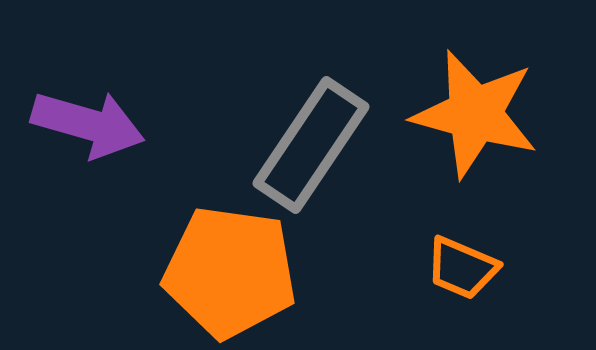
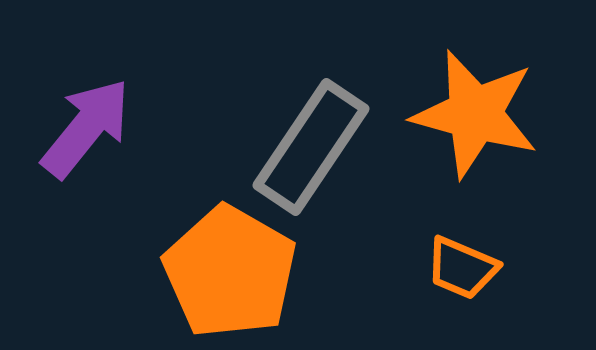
purple arrow: moved 2 px left, 4 px down; rotated 67 degrees counterclockwise
gray rectangle: moved 2 px down
orange pentagon: rotated 22 degrees clockwise
